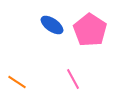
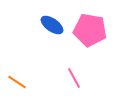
pink pentagon: rotated 24 degrees counterclockwise
pink line: moved 1 px right, 1 px up
